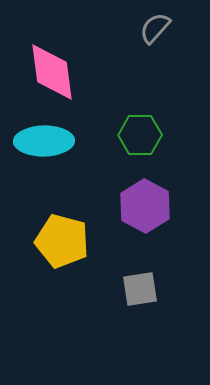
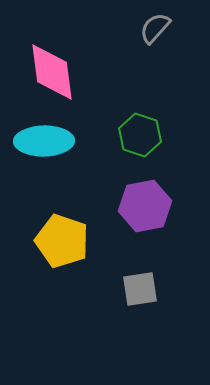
green hexagon: rotated 18 degrees clockwise
purple hexagon: rotated 21 degrees clockwise
yellow pentagon: rotated 4 degrees clockwise
